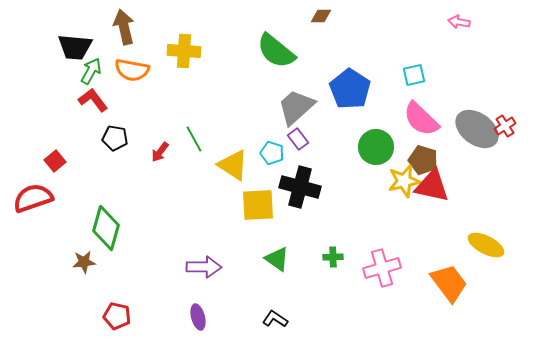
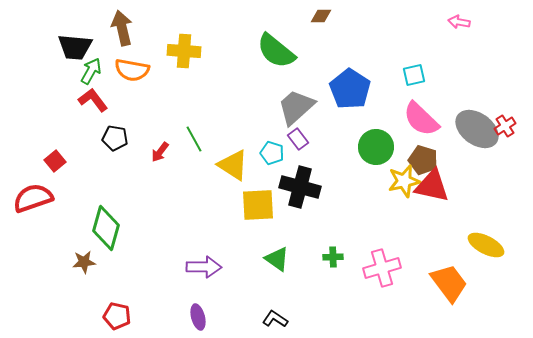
brown arrow: moved 2 px left, 1 px down
